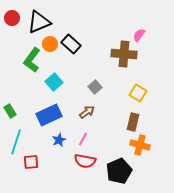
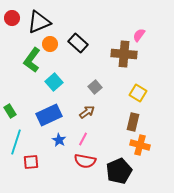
black rectangle: moved 7 px right, 1 px up
blue star: rotated 16 degrees counterclockwise
